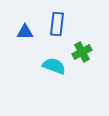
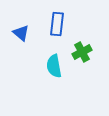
blue triangle: moved 4 px left, 1 px down; rotated 42 degrees clockwise
cyan semicircle: rotated 120 degrees counterclockwise
